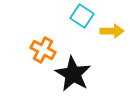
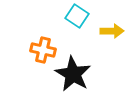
cyan square: moved 5 px left
orange cross: rotated 15 degrees counterclockwise
